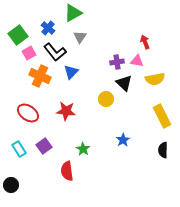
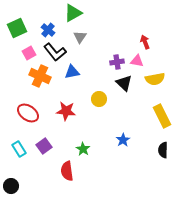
blue cross: moved 2 px down
green square: moved 1 px left, 7 px up; rotated 12 degrees clockwise
blue triangle: moved 1 px right; rotated 35 degrees clockwise
yellow circle: moved 7 px left
black circle: moved 1 px down
